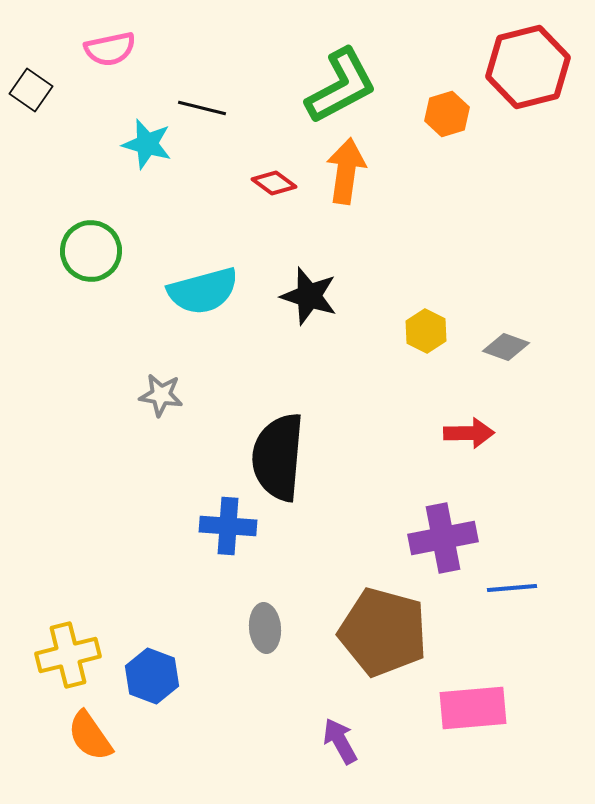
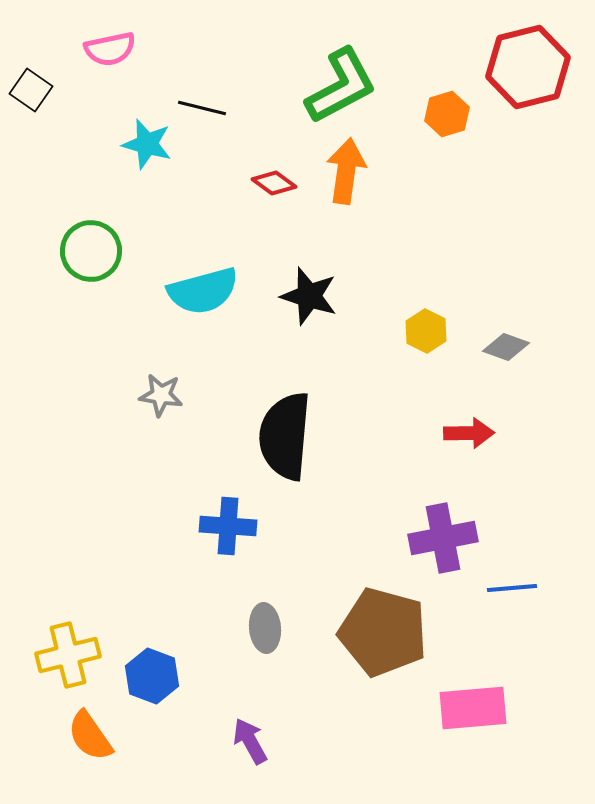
black semicircle: moved 7 px right, 21 px up
purple arrow: moved 90 px left
